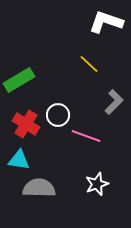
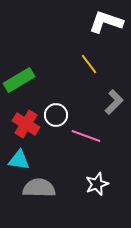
yellow line: rotated 10 degrees clockwise
white circle: moved 2 px left
